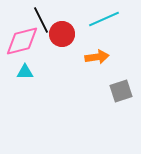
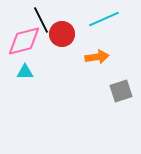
pink diamond: moved 2 px right
